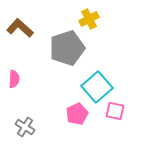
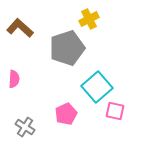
pink pentagon: moved 11 px left
